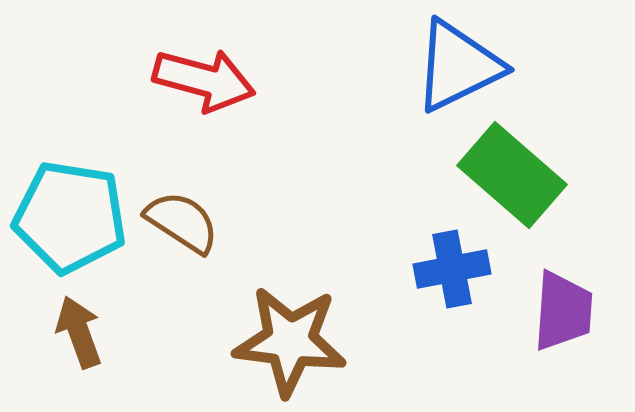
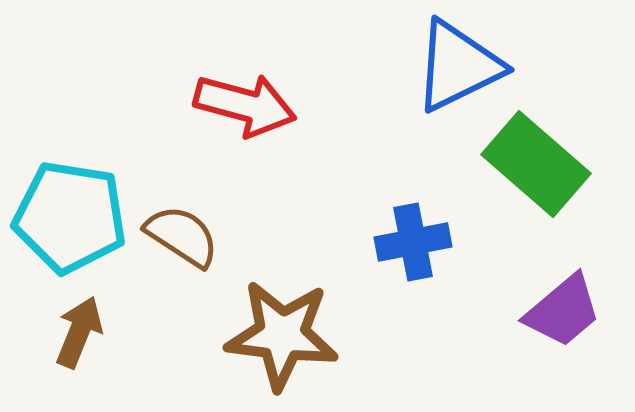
red arrow: moved 41 px right, 25 px down
green rectangle: moved 24 px right, 11 px up
brown semicircle: moved 14 px down
blue cross: moved 39 px left, 27 px up
purple trapezoid: rotated 46 degrees clockwise
brown arrow: rotated 42 degrees clockwise
brown star: moved 8 px left, 6 px up
